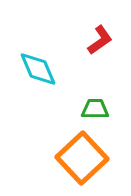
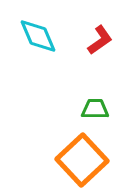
cyan diamond: moved 33 px up
orange square: moved 2 px down
